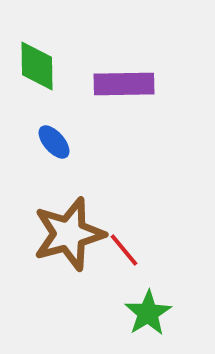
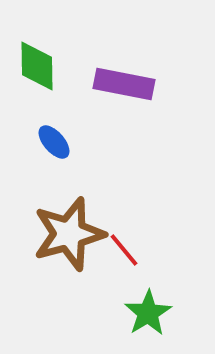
purple rectangle: rotated 12 degrees clockwise
